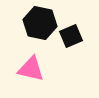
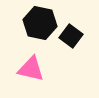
black square: rotated 30 degrees counterclockwise
